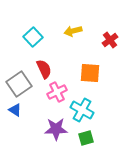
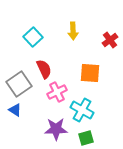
yellow arrow: rotated 78 degrees counterclockwise
